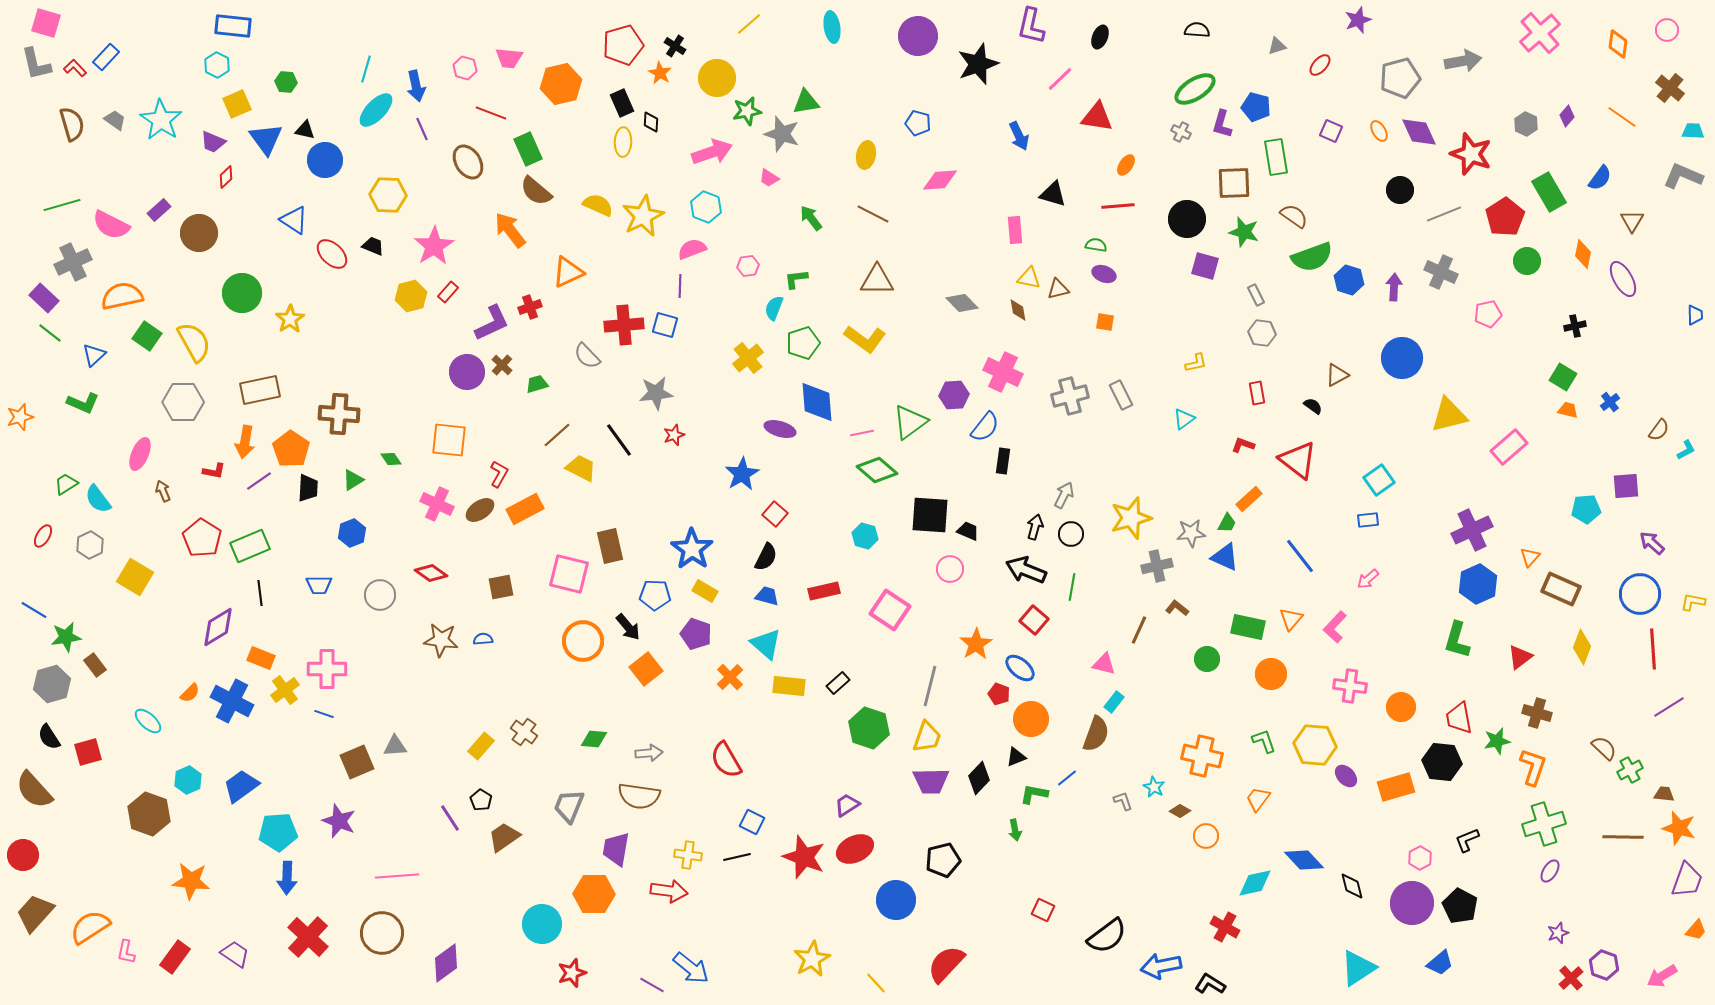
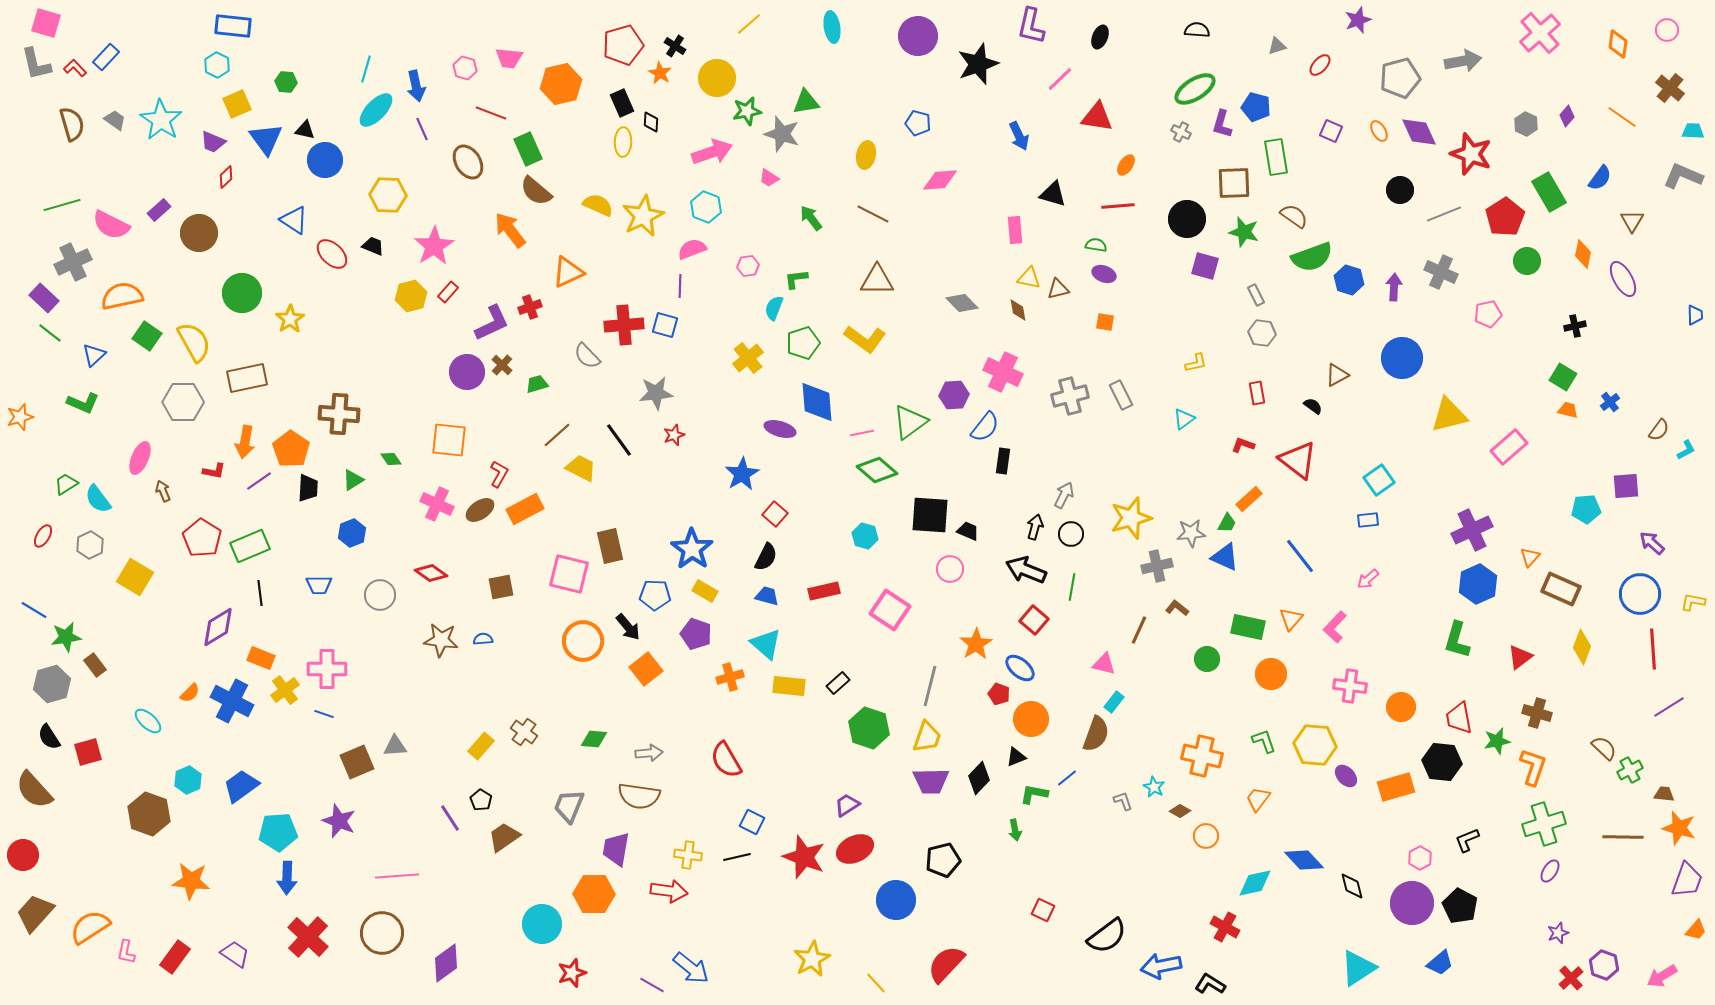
brown rectangle at (260, 390): moved 13 px left, 12 px up
pink ellipse at (140, 454): moved 4 px down
orange cross at (730, 677): rotated 28 degrees clockwise
